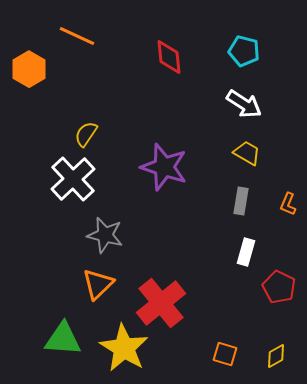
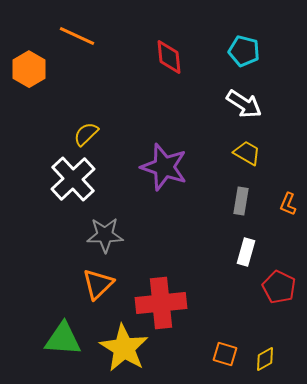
yellow semicircle: rotated 12 degrees clockwise
gray star: rotated 15 degrees counterclockwise
red cross: rotated 33 degrees clockwise
yellow diamond: moved 11 px left, 3 px down
